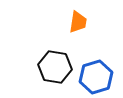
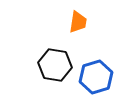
black hexagon: moved 2 px up
